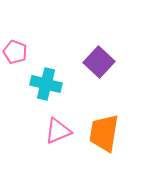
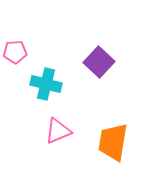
pink pentagon: rotated 25 degrees counterclockwise
orange trapezoid: moved 9 px right, 9 px down
